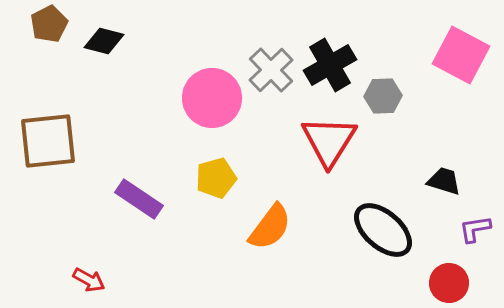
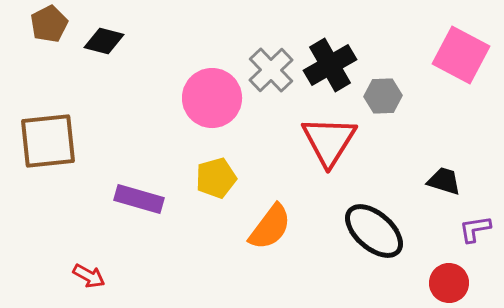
purple rectangle: rotated 18 degrees counterclockwise
black ellipse: moved 9 px left, 1 px down
red arrow: moved 4 px up
